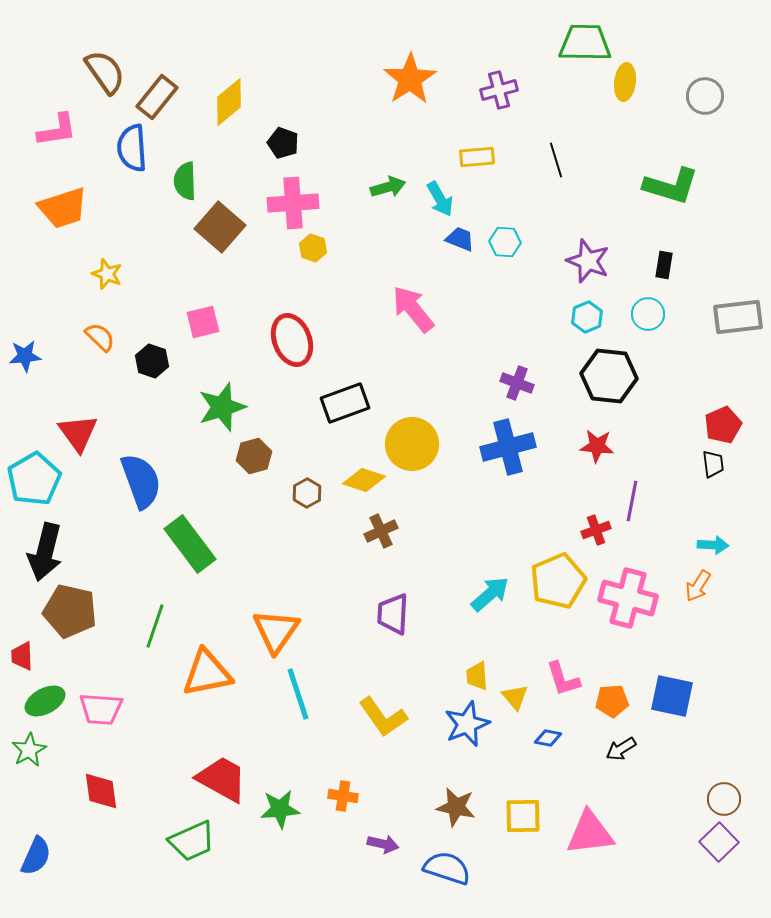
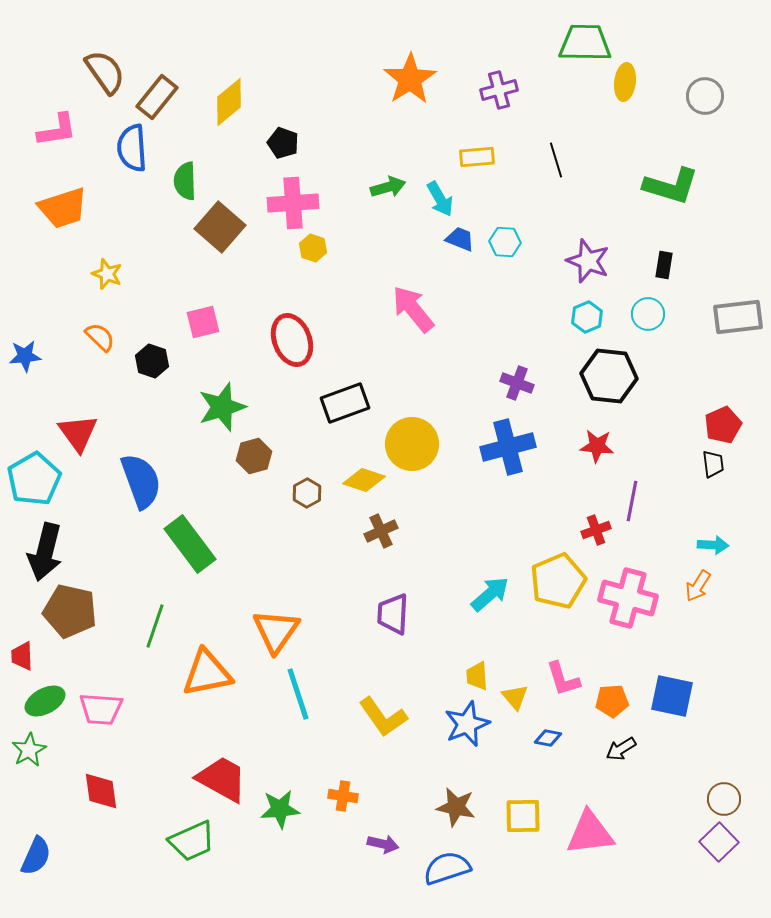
blue semicircle at (447, 868): rotated 36 degrees counterclockwise
